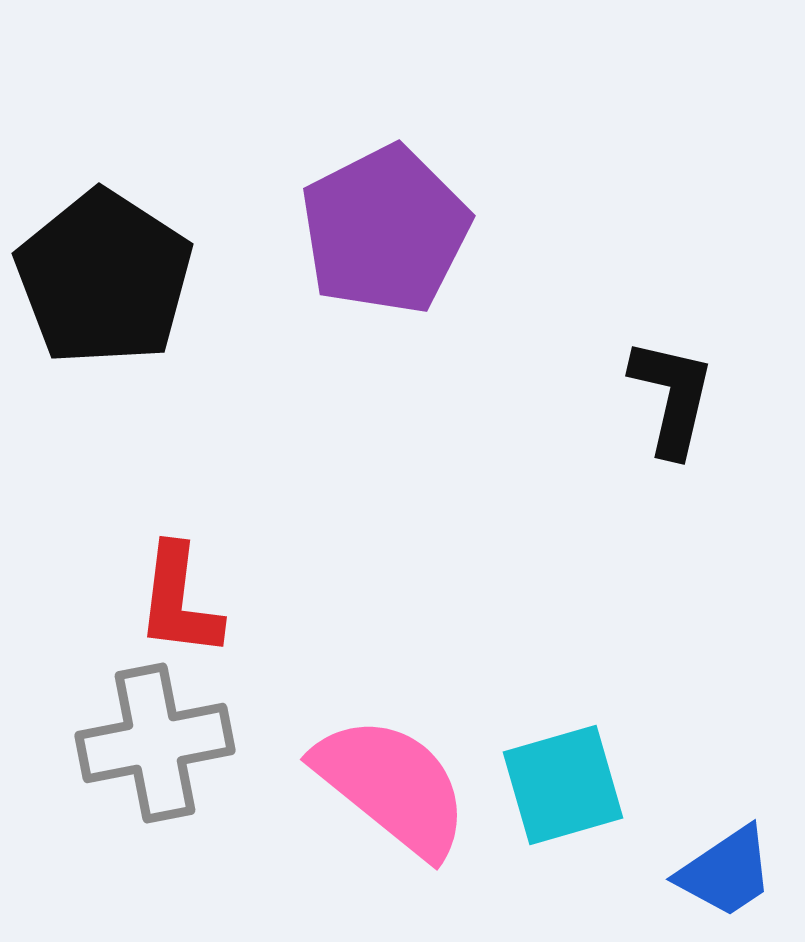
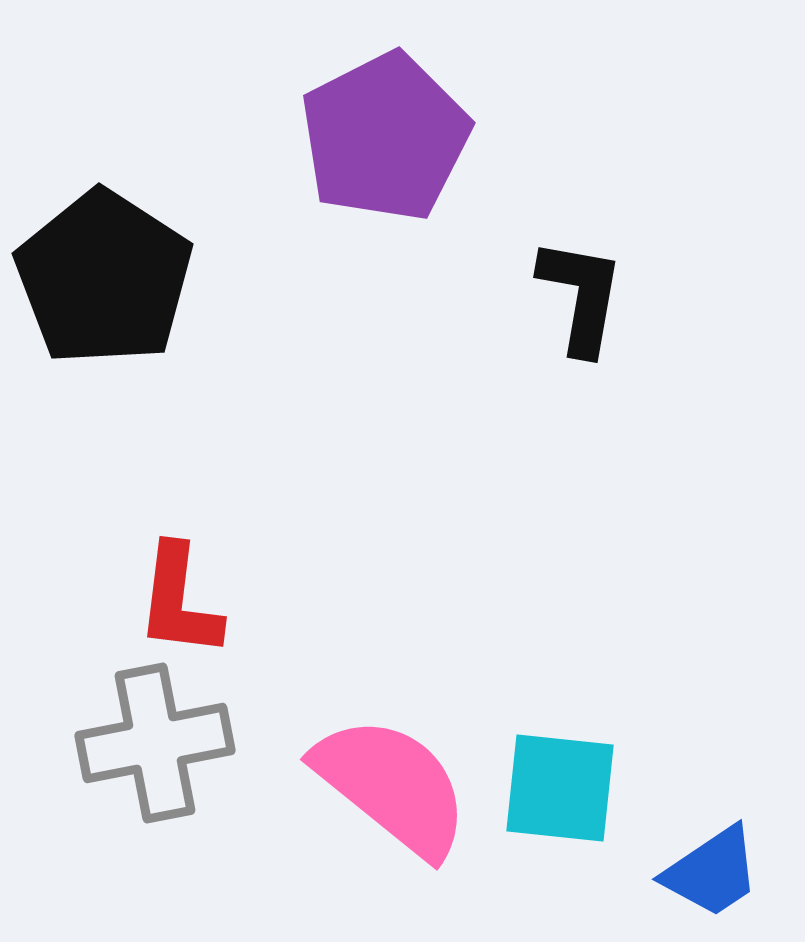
purple pentagon: moved 93 px up
black L-shape: moved 91 px left, 101 px up; rotated 3 degrees counterclockwise
cyan square: moved 3 px left, 3 px down; rotated 22 degrees clockwise
blue trapezoid: moved 14 px left
